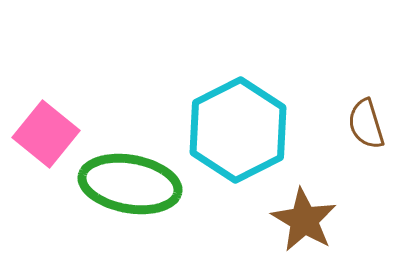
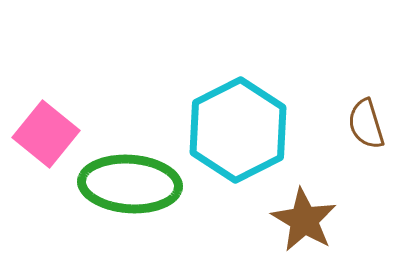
green ellipse: rotated 6 degrees counterclockwise
